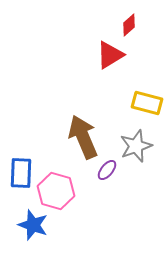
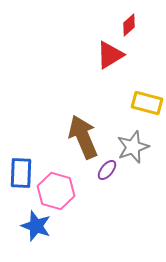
gray star: moved 3 px left, 1 px down
blue star: moved 3 px right, 1 px down
